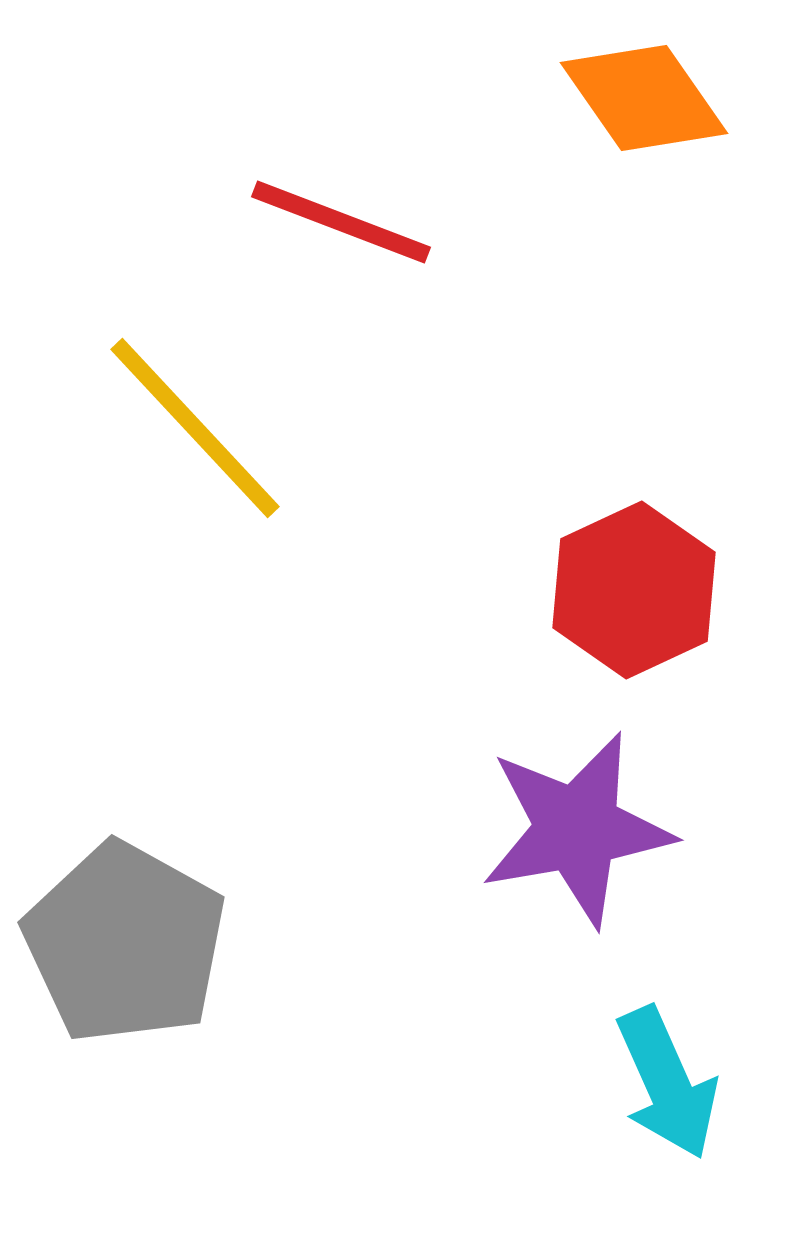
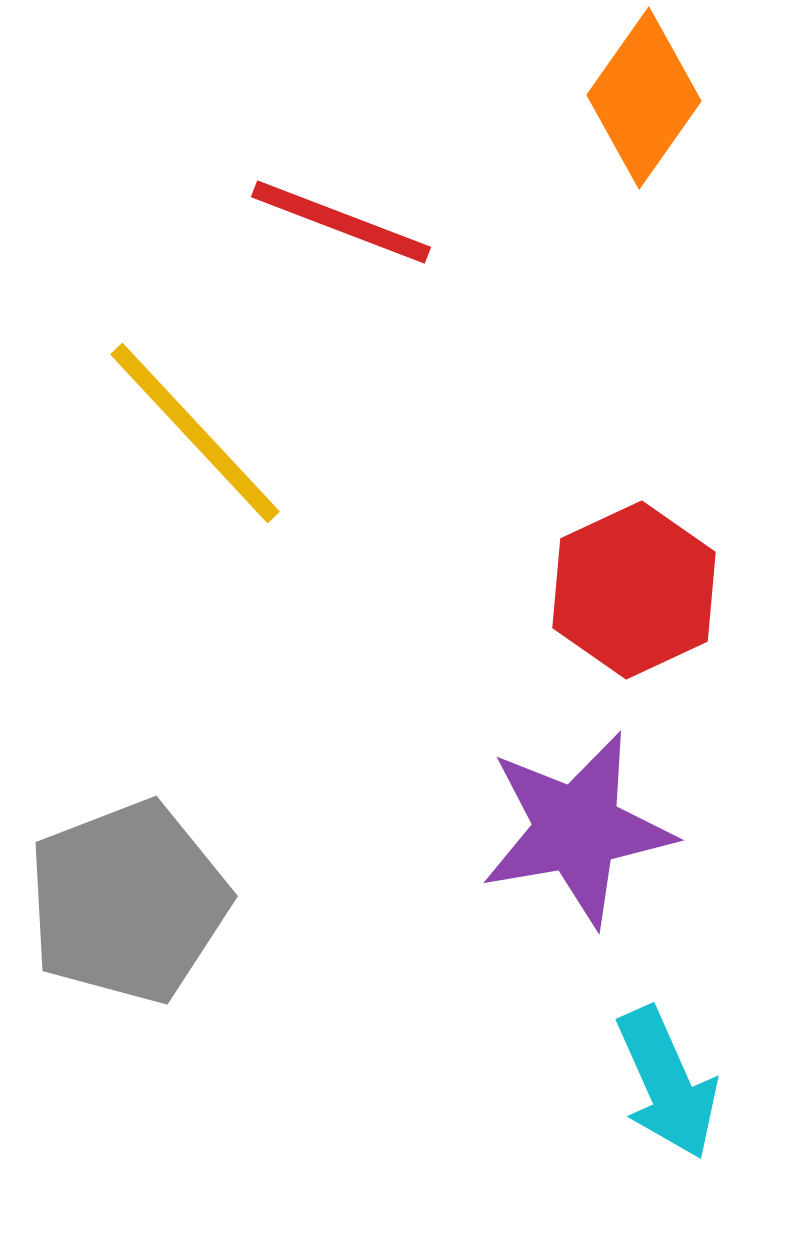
orange diamond: rotated 70 degrees clockwise
yellow line: moved 5 px down
gray pentagon: moved 3 px right, 41 px up; rotated 22 degrees clockwise
